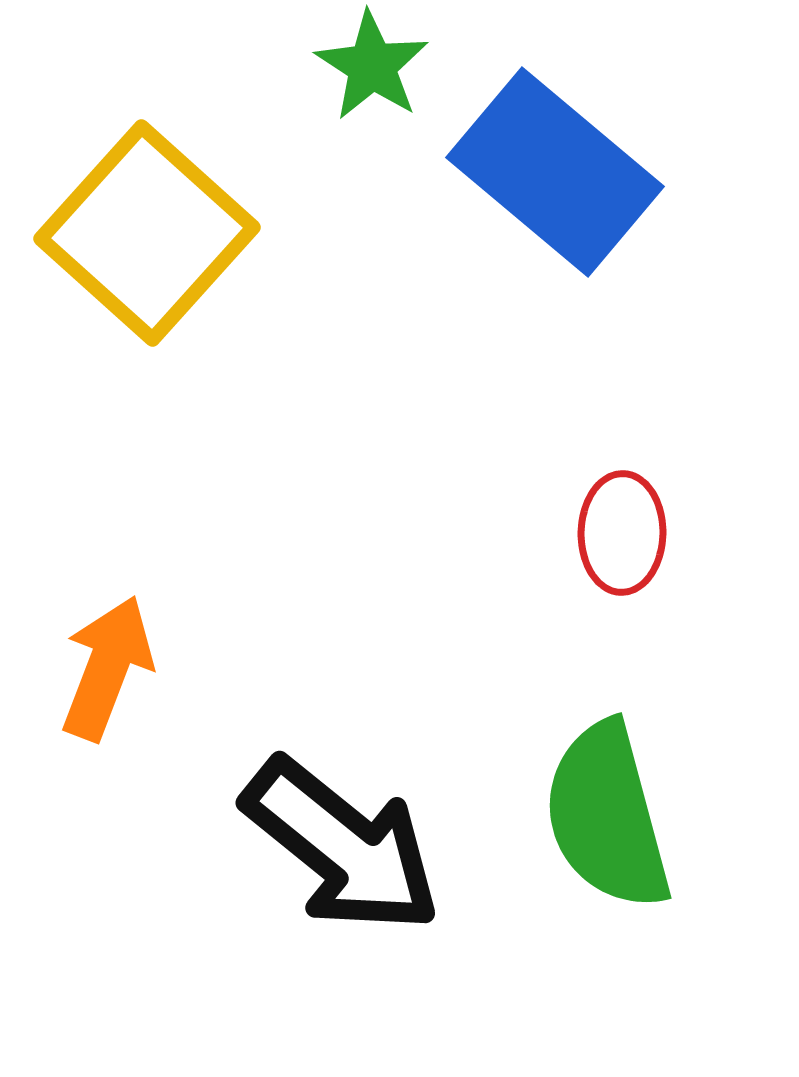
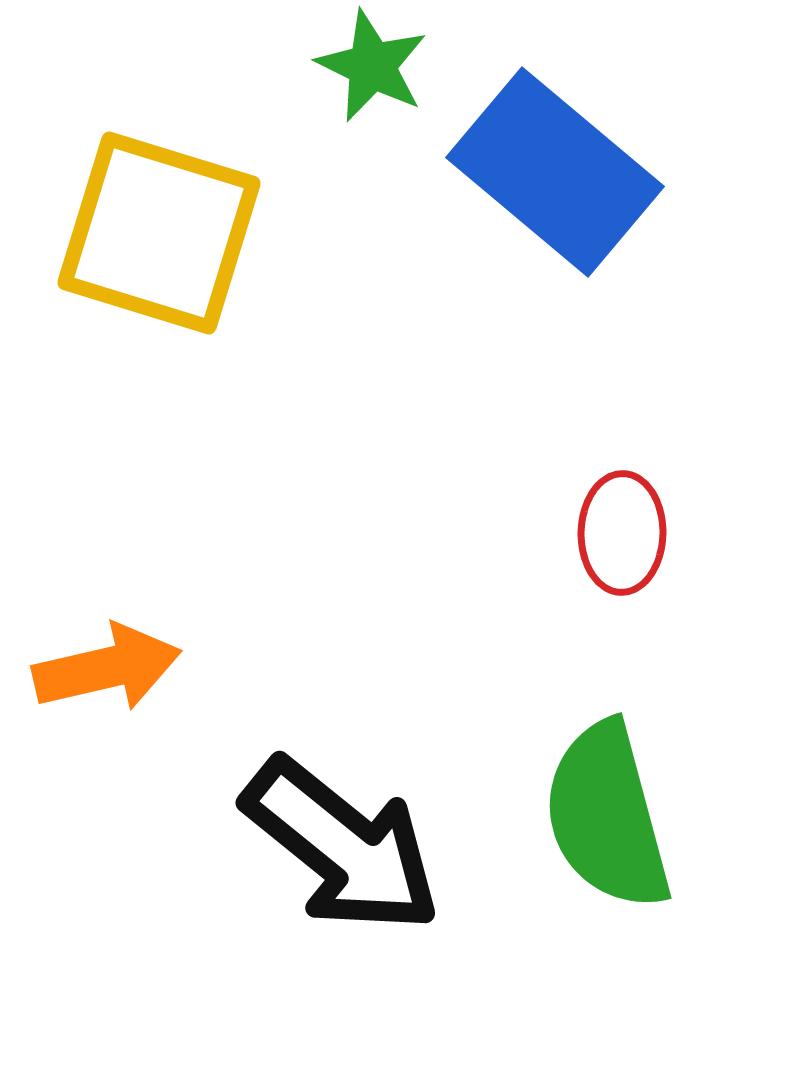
green star: rotated 7 degrees counterclockwise
yellow square: moved 12 px right; rotated 25 degrees counterclockwise
orange arrow: rotated 56 degrees clockwise
